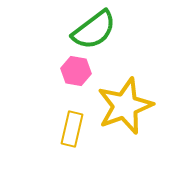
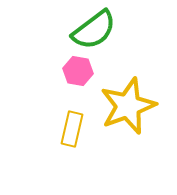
pink hexagon: moved 2 px right
yellow star: moved 3 px right
